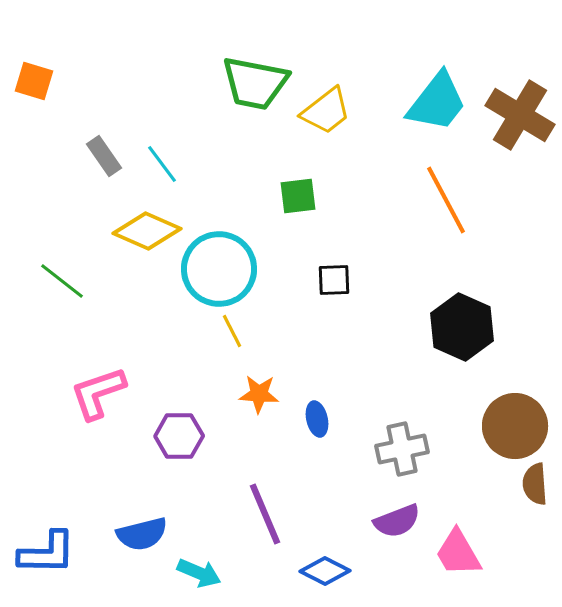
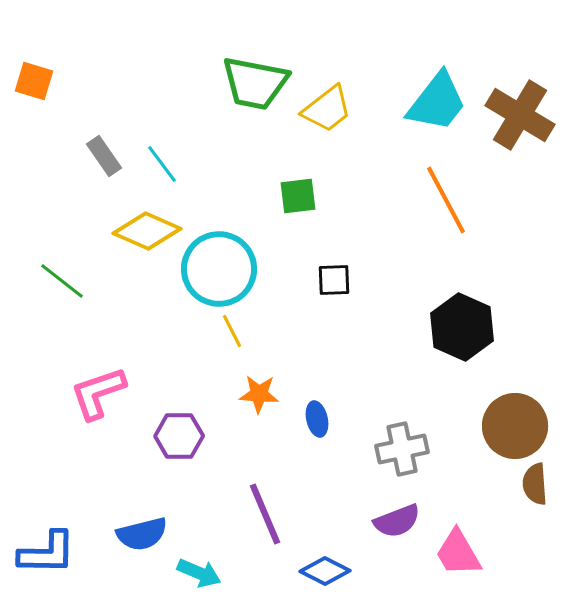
yellow trapezoid: moved 1 px right, 2 px up
